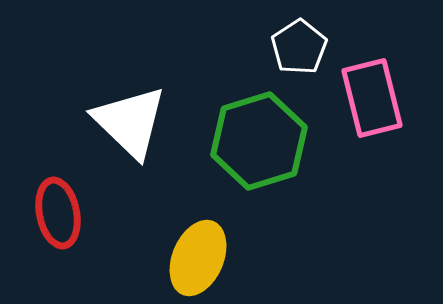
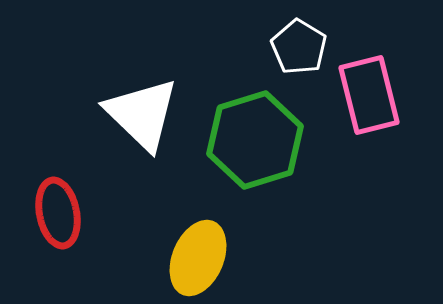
white pentagon: rotated 8 degrees counterclockwise
pink rectangle: moved 3 px left, 3 px up
white triangle: moved 12 px right, 8 px up
green hexagon: moved 4 px left, 1 px up
